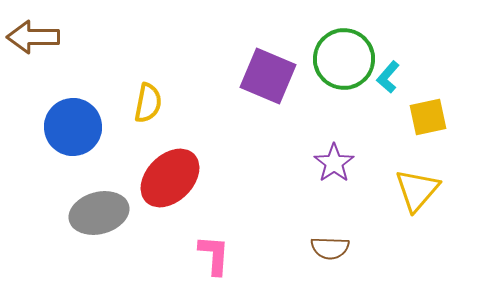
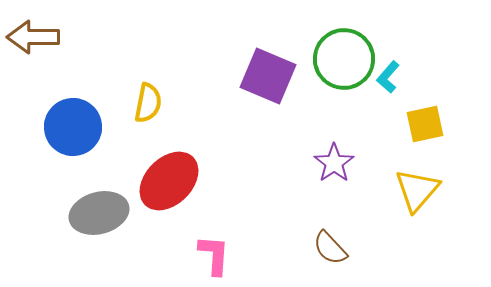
yellow square: moved 3 px left, 7 px down
red ellipse: moved 1 px left, 3 px down
brown semicircle: rotated 45 degrees clockwise
